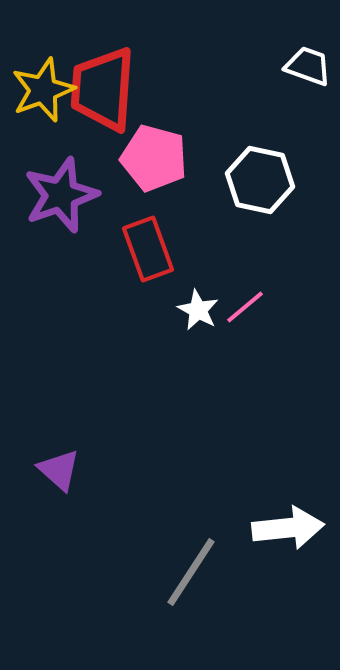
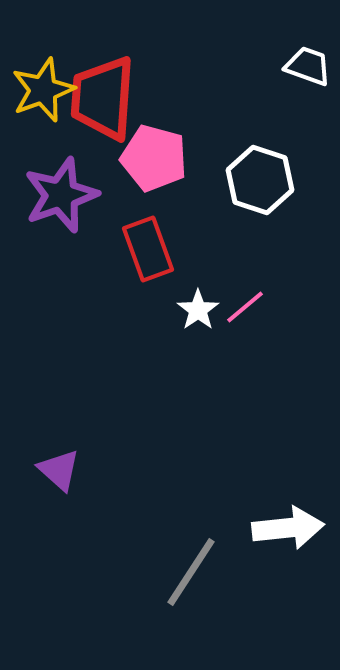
red trapezoid: moved 9 px down
white hexagon: rotated 6 degrees clockwise
white star: rotated 9 degrees clockwise
